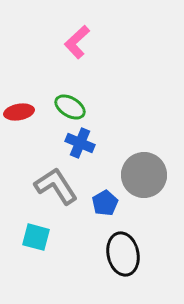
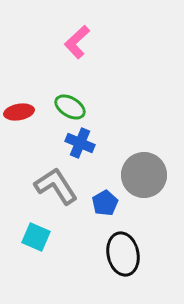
cyan square: rotated 8 degrees clockwise
